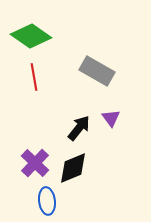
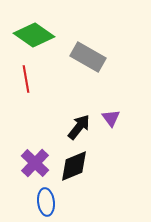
green diamond: moved 3 px right, 1 px up
gray rectangle: moved 9 px left, 14 px up
red line: moved 8 px left, 2 px down
black arrow: moved 1 px up
black diamond: moved 1 px right, 2 px up
blue ellipse: moved 1 px left, 1 px down
